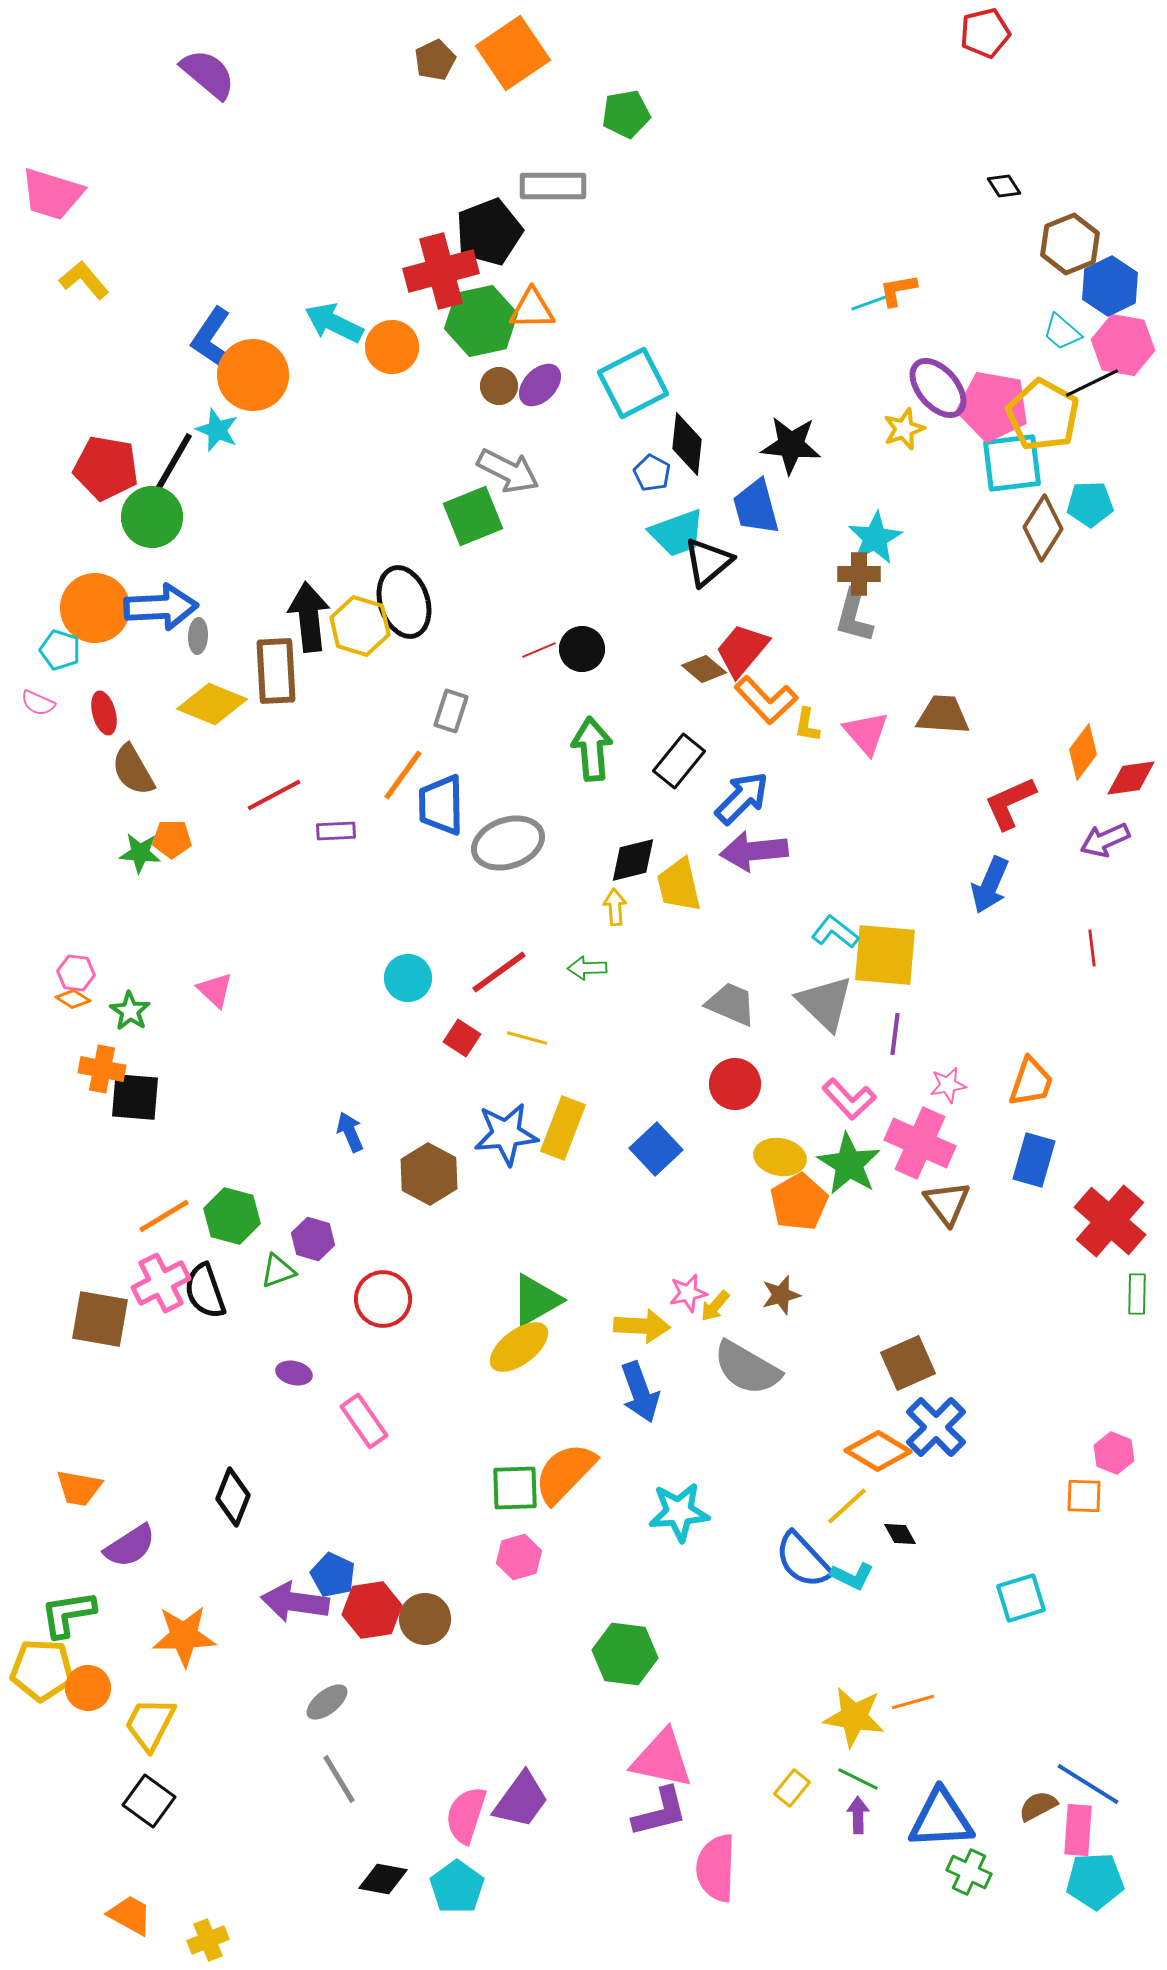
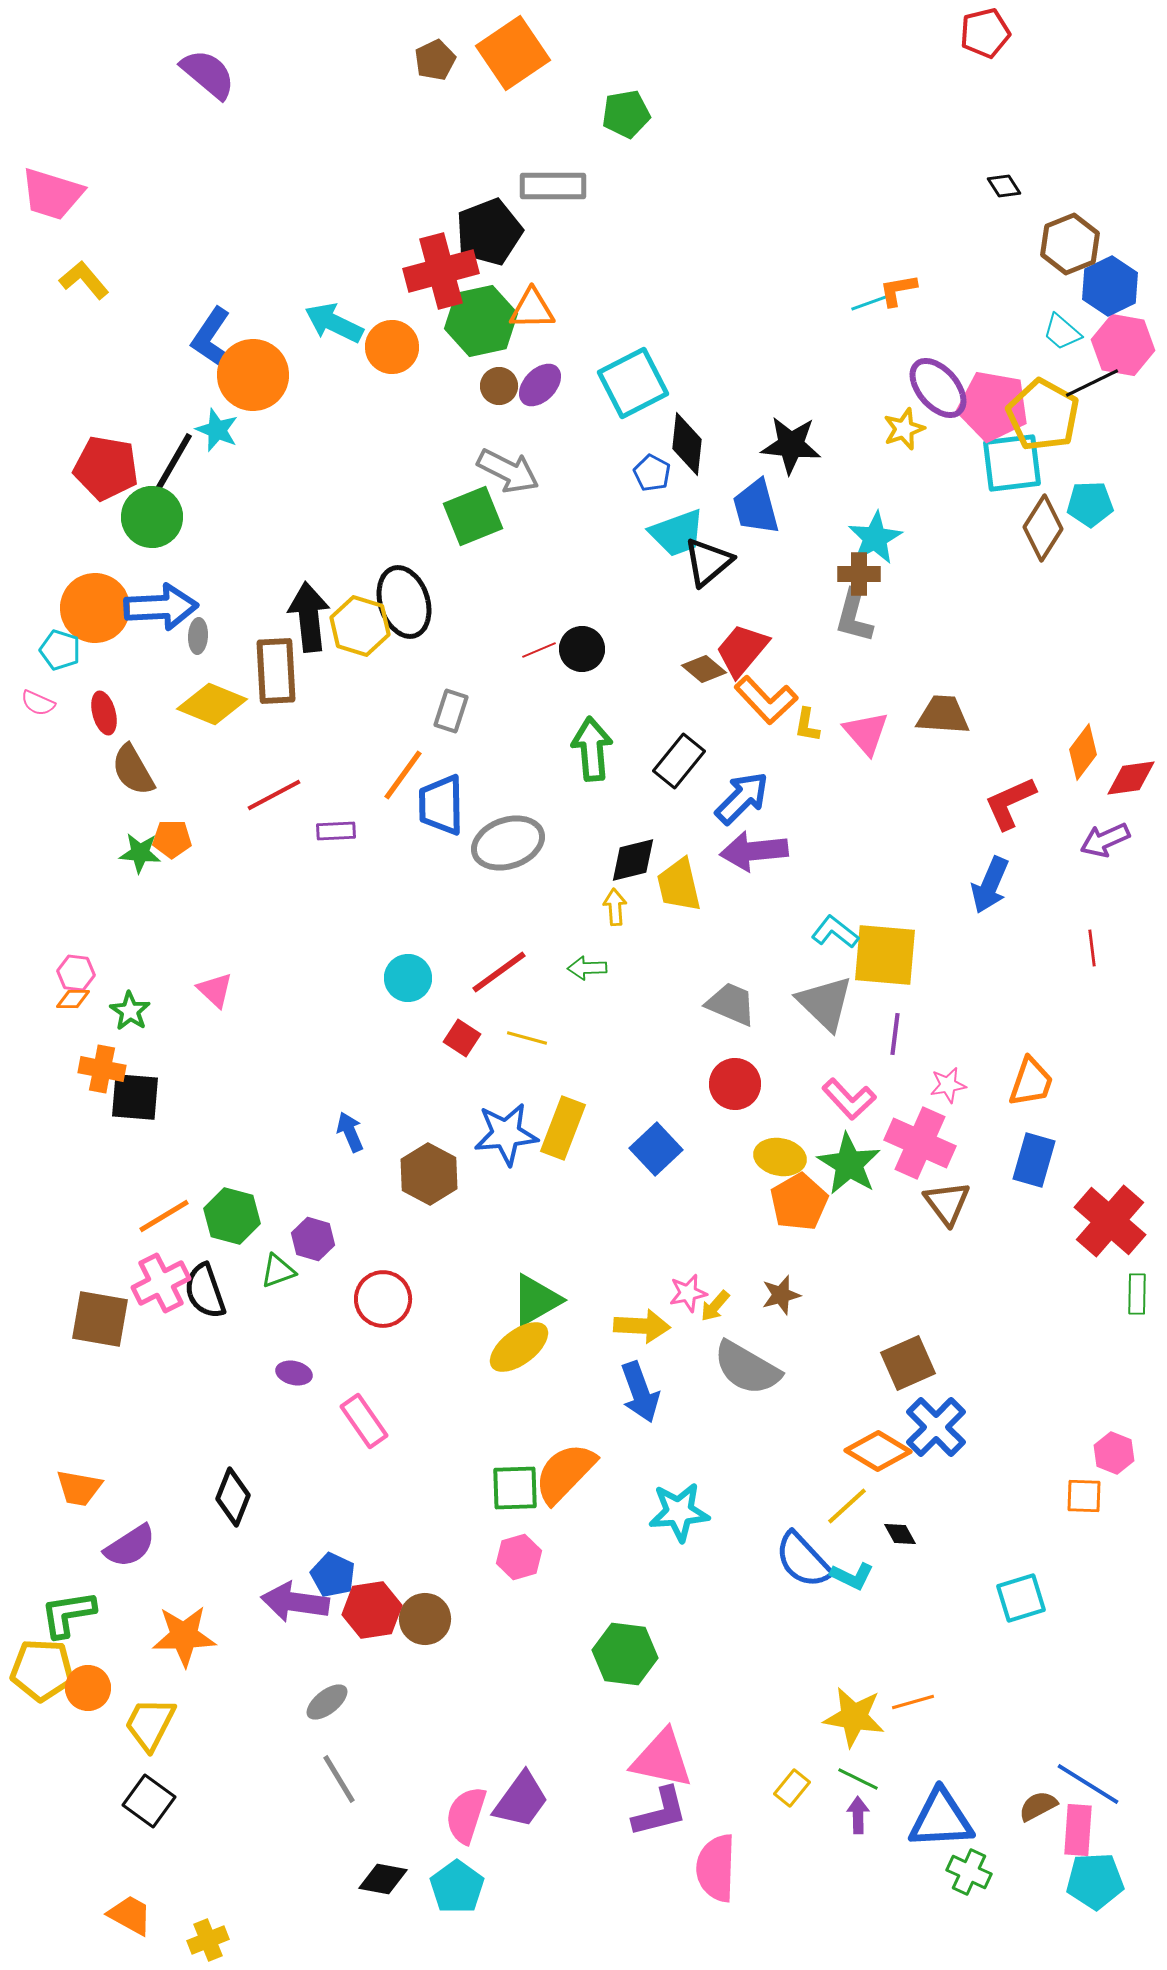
orange diamond at (73, 999): rotated 32 degrees counterclockwise
